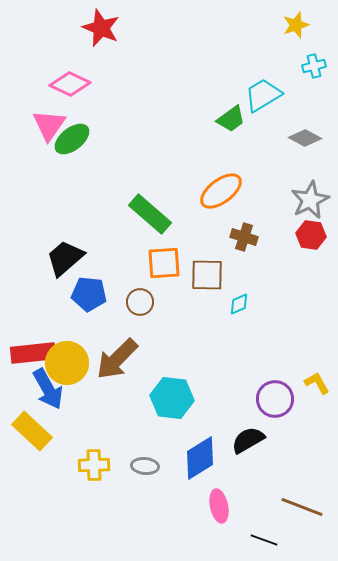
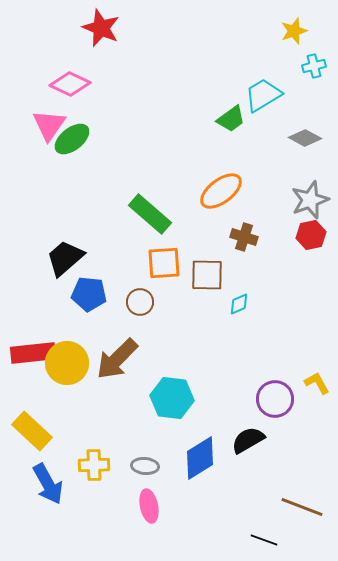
yellow star: moved 2 px left, 6 px down
gray star: rotated 6 degrees clockwise
red hexagon: rotated 20 degrees counterclockwise
blue arrow: moved 95 px down
pink ellipse: moved 70 px left
